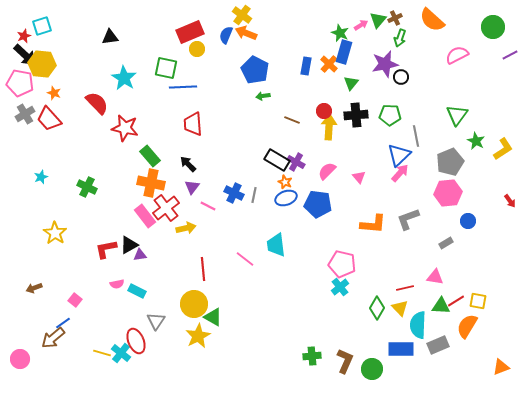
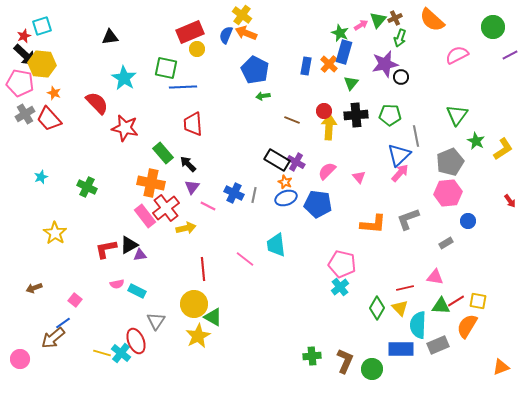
green rectangle at (150, 156): moved 13 px right, 3 px up
